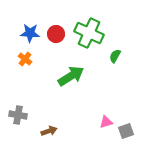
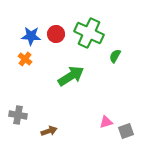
blue star: moved 1 px right, 3 px down
